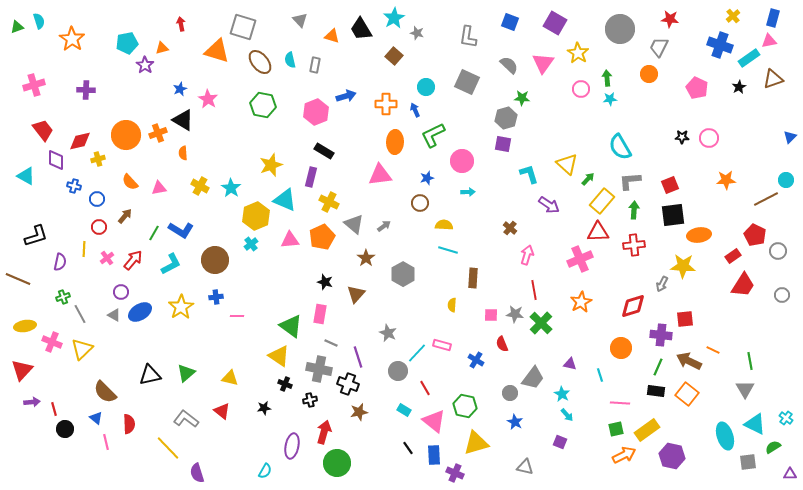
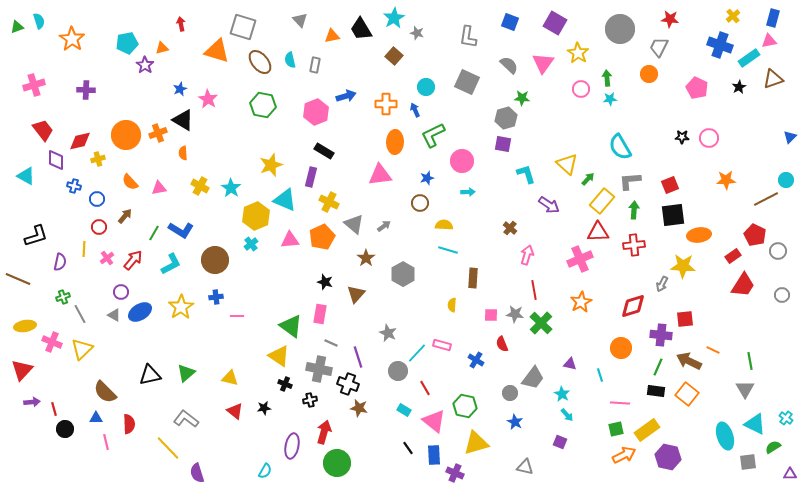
orange triangle at (332, 36): rotated 28 degrees counterclockwise
cyan L-shape at (529, 174): moved 3 px left
red triangle at (222, 411): moved 13 px right
brown star at (359, 412): moved 4 px up; rotated 24 degrees clockwise
blue triangle at (96, 418): rotated 40 degrees counterclockwise
purple hexagon at (672, 456): moved 4 px left, 1 px down
